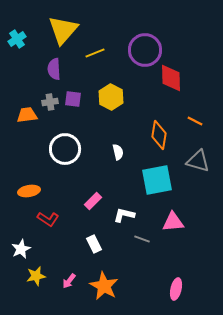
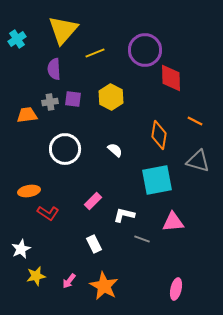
white semicircle: moved 3 px left, 2 px up; rotated 35 degrees counterclockwise
red L-shape: moved 6 px up
